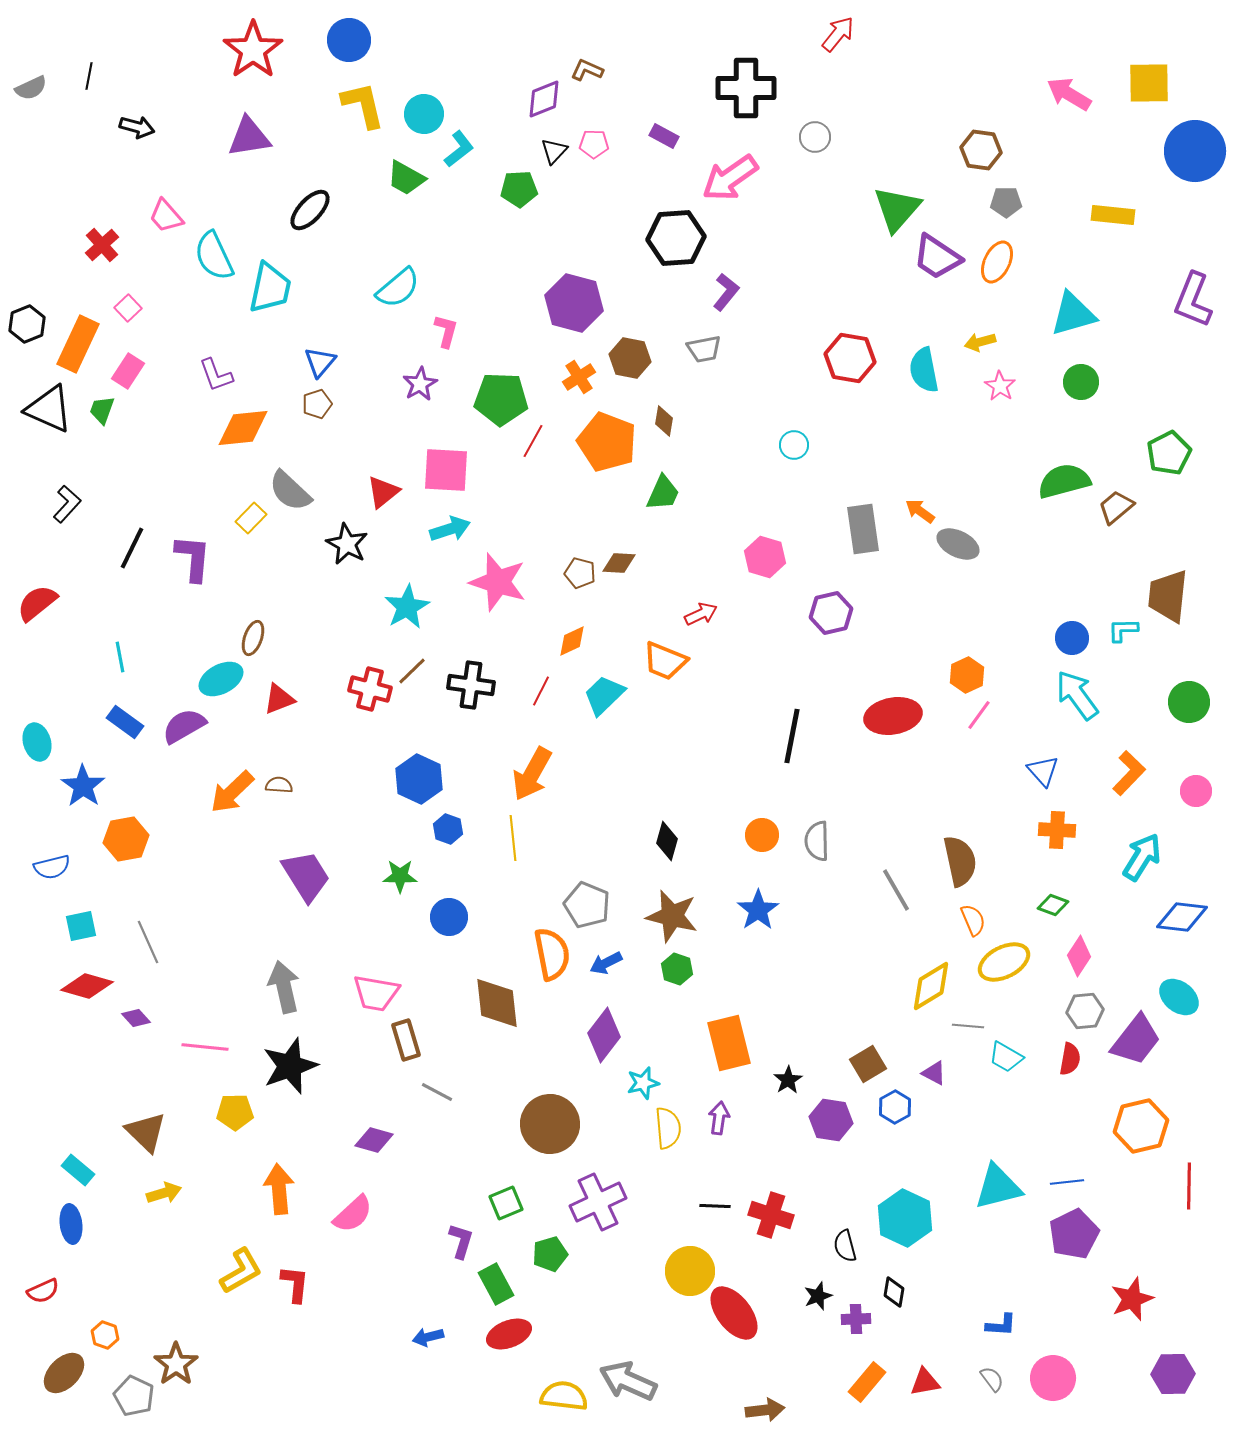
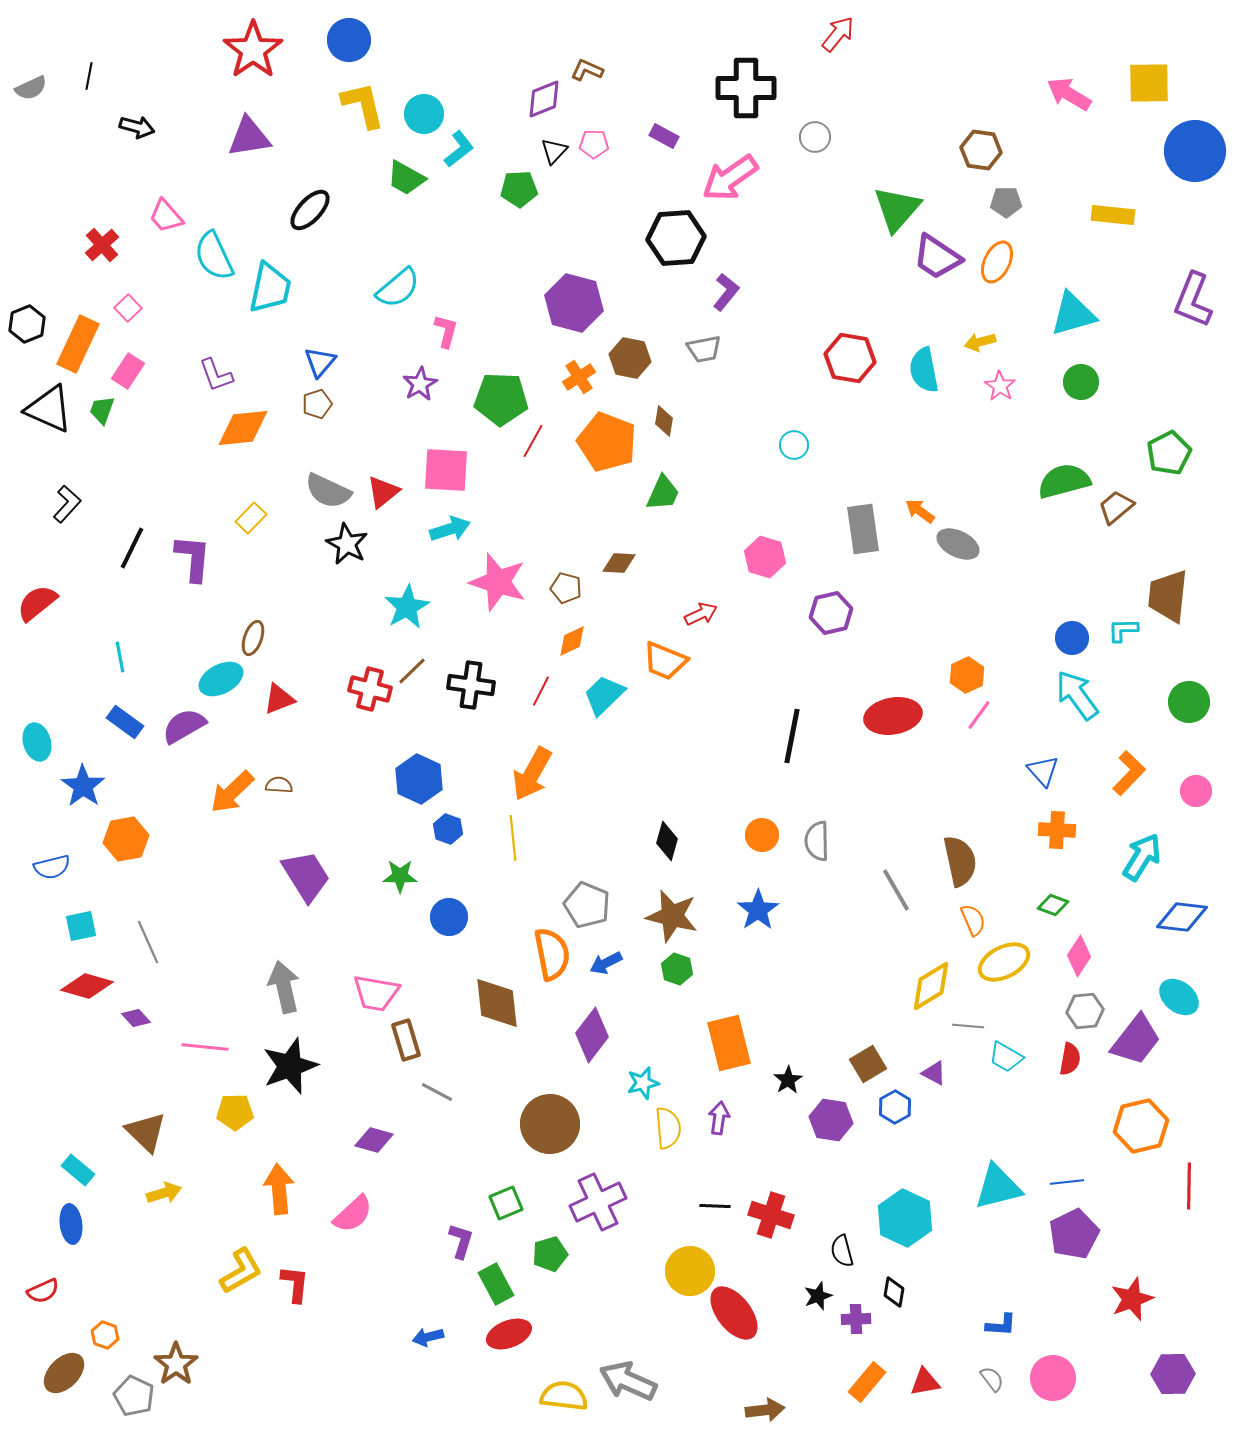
gray semicircle at (290, 491): moved 38 px right; rotated 18 degrees counterclockwise
brown pentagon at (580, 573): moved 14 px left, 15 px down
purple diamond at (604, 1035): moved 12 px left
black semicircle at (845, 1246): moved 3 px left, 5 px down
